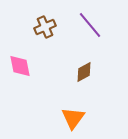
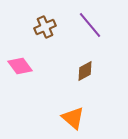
pink diamond: rotated 25 degrees counterclockwise
brown diamond: moved 1 px right, 1 px up
orange triangle: rotated 25 degrees counterclockwise
